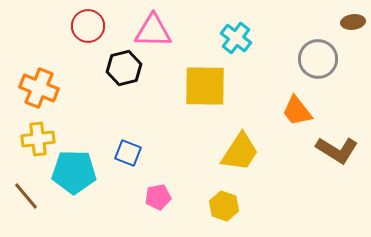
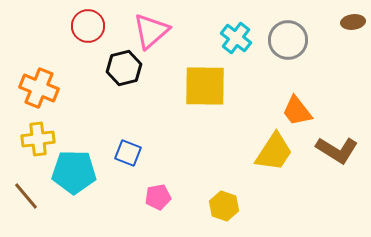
pink triangle: moved 2 px left; rotated 42 degrees counterclockwise
gray circle: moved 30 px left, 19 px up
yellow trapezoid: moved 34 px right
